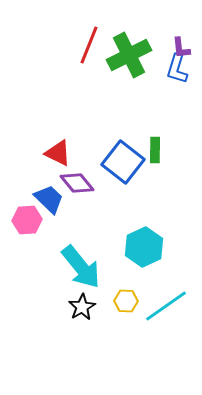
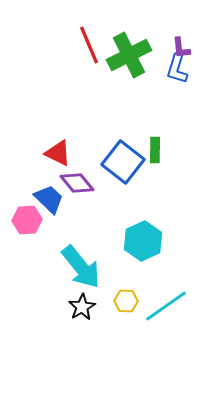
red line: rotated 45 degrees counterclockwise
cyan hexagon: moved 1 px left, 6 px up
